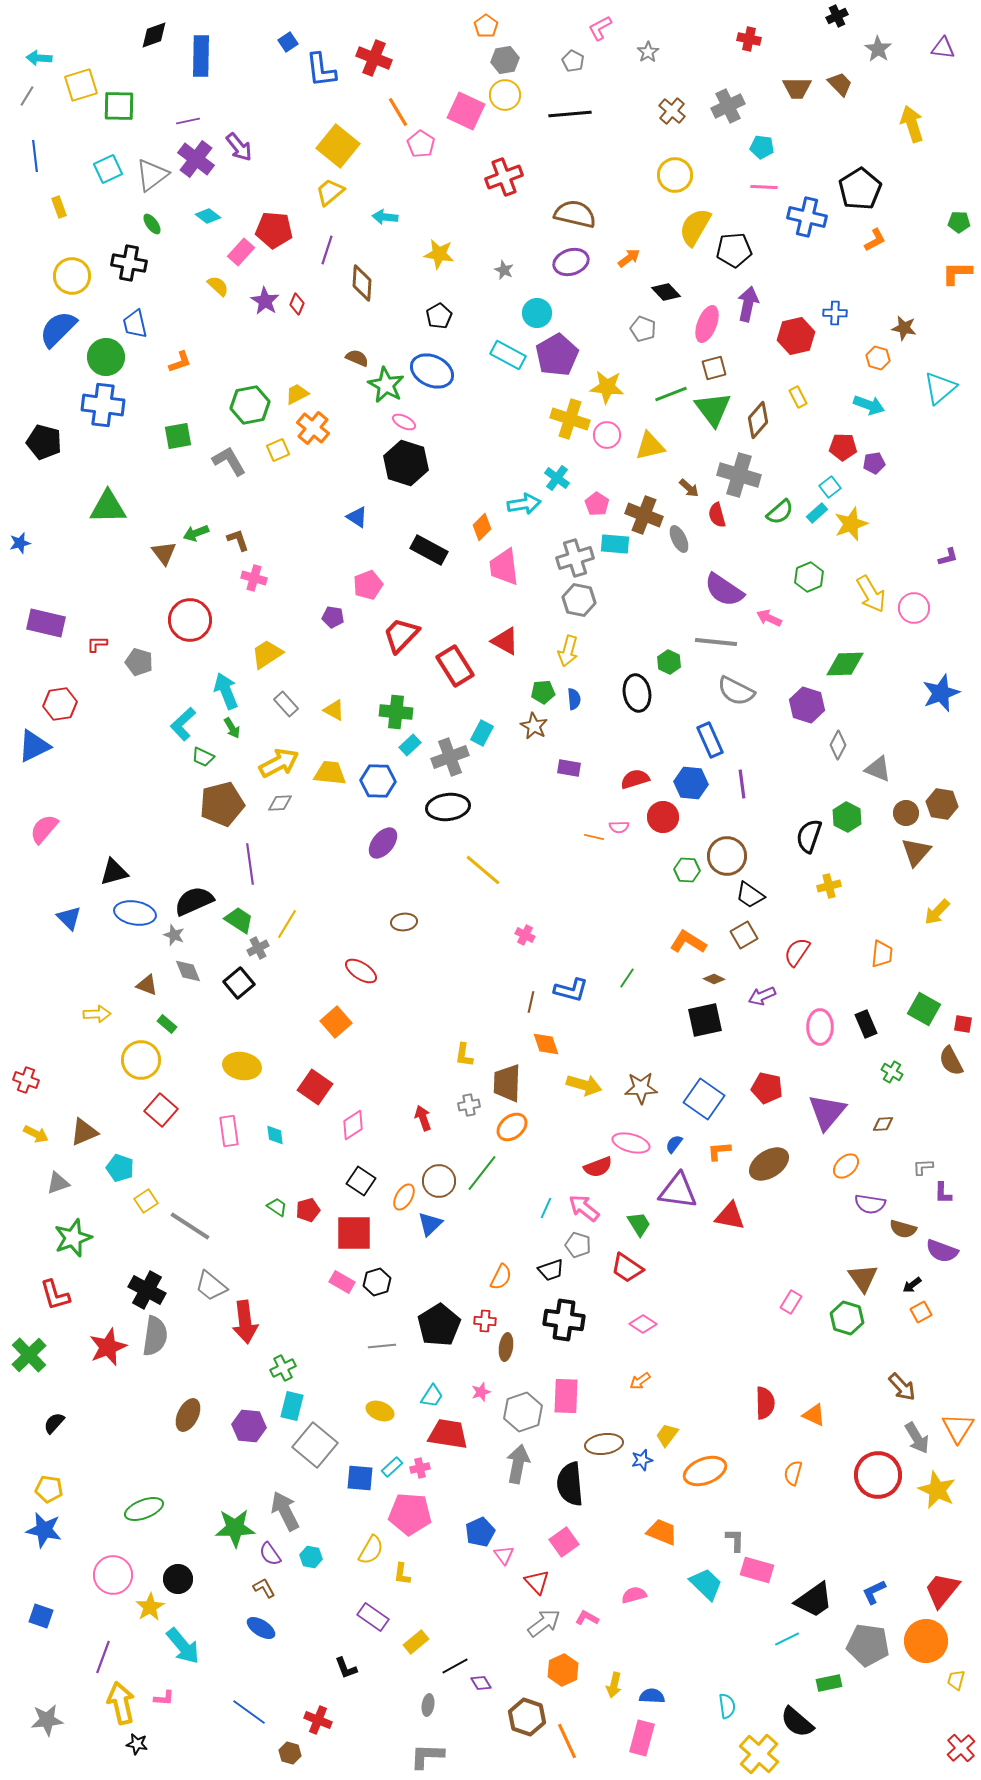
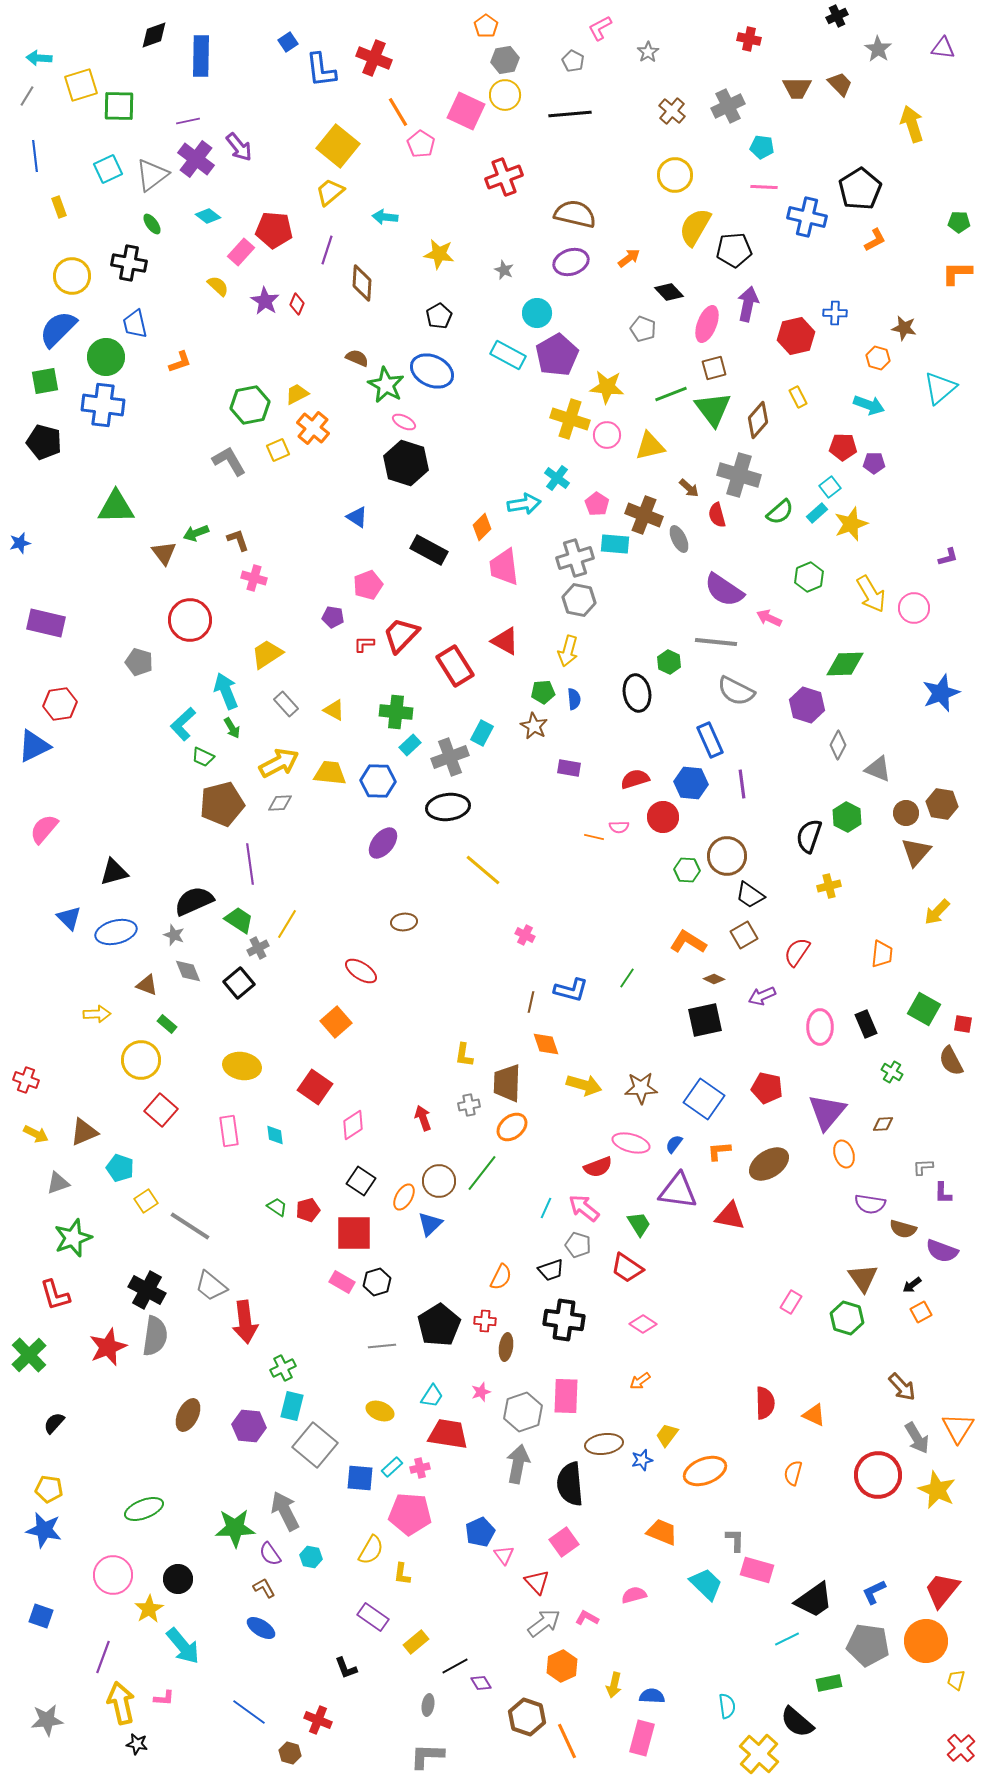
black diamond at (666, 292): moved 3 px right
green square at (178, 436): moved 133 px left, 55 px up
purple pentagon at (874, 463): rotated 10 degrees clockwise
green triangle at (108, 507): moved 8 px right
red L-shape at (97, 644): moved 267 px right
blue ellipse at (135, 913): moved 19 px left, 19 px down; rotated 24 degrees counterclockwise
orange ellipse at (846, 1166): moved 2 px left, 12 px up; rotated 64 degrees counterclockwise
yellow star at (150, 1607): moved 1 px left, 2 px down
orange hexagon at (563, 1670): moved 1 px left, 4 px up
